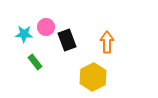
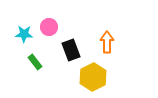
pink circle: moved 3 px right
black rectangle: moved 4 px right, 10 px down
